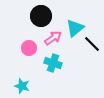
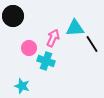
black circle: moved 28 px left
cyan triangle: rotated 36 degrees clockwise
pink arrow: rotated 30 degrees counterclockwise
black line: rotated 12 degrees clockwise
cyan cross: moved 7 px left, 2 px up
